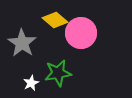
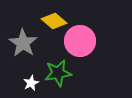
yellow diamond: moved 1 px left, 1 px down
pink circle: moved 1 px left, 8 px down
gray star: moved 1 px right
